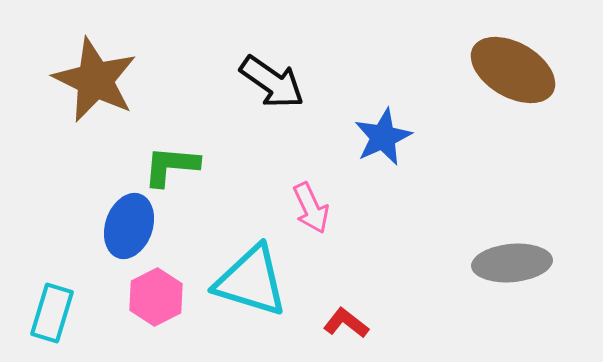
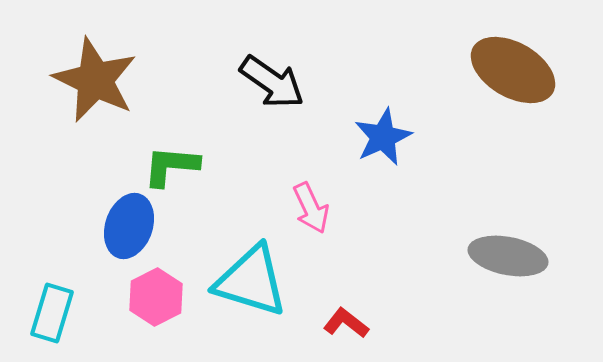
gray ellipse: moved 4 px left, 7 px up; rotated 16 degrees clockwise
